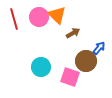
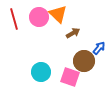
orange triangle: moved 1 px right, 1 px up
brown circle: moved 2 px left
cyan circle: moved 5 px down
